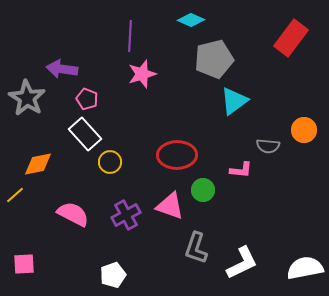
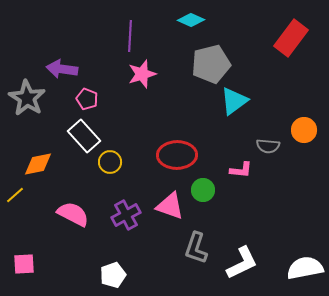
gray pentagon: moved 3 px left, 5 px down
white rectangle: moved 1 px left, 2 px down
